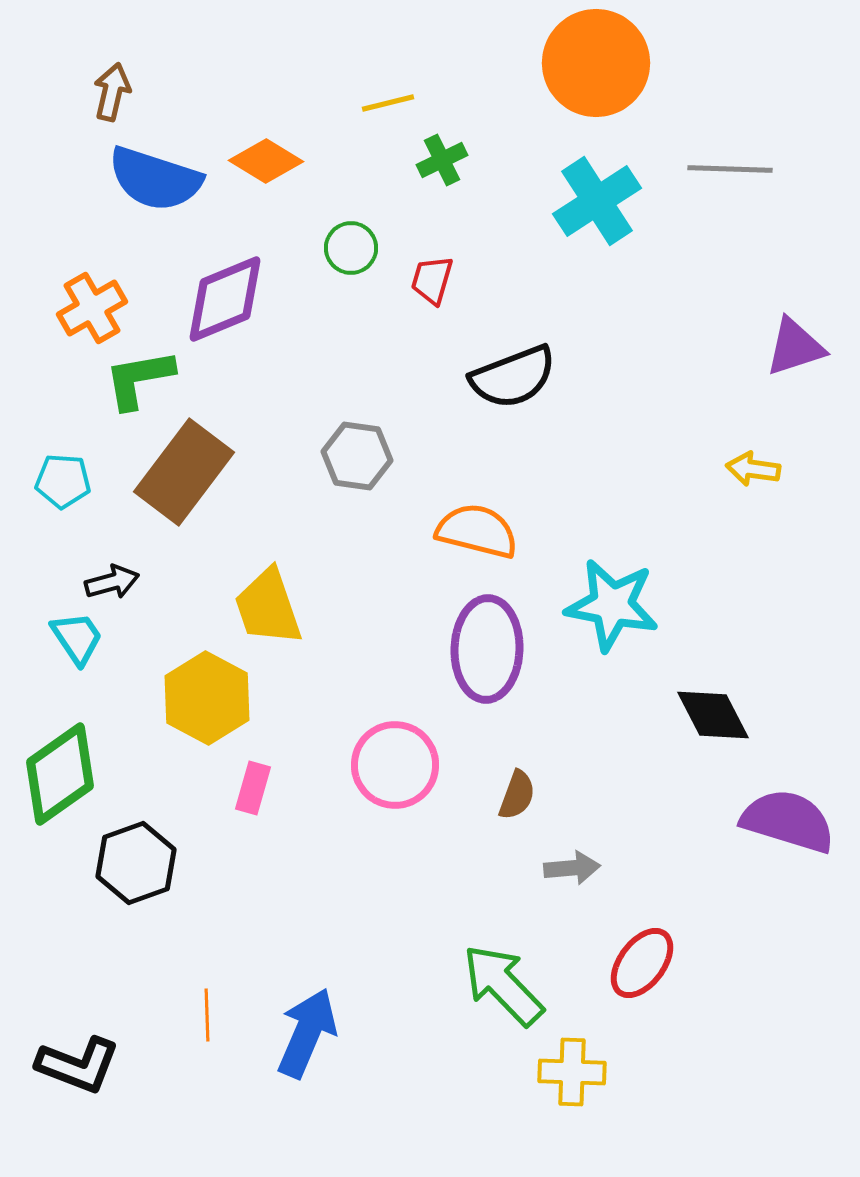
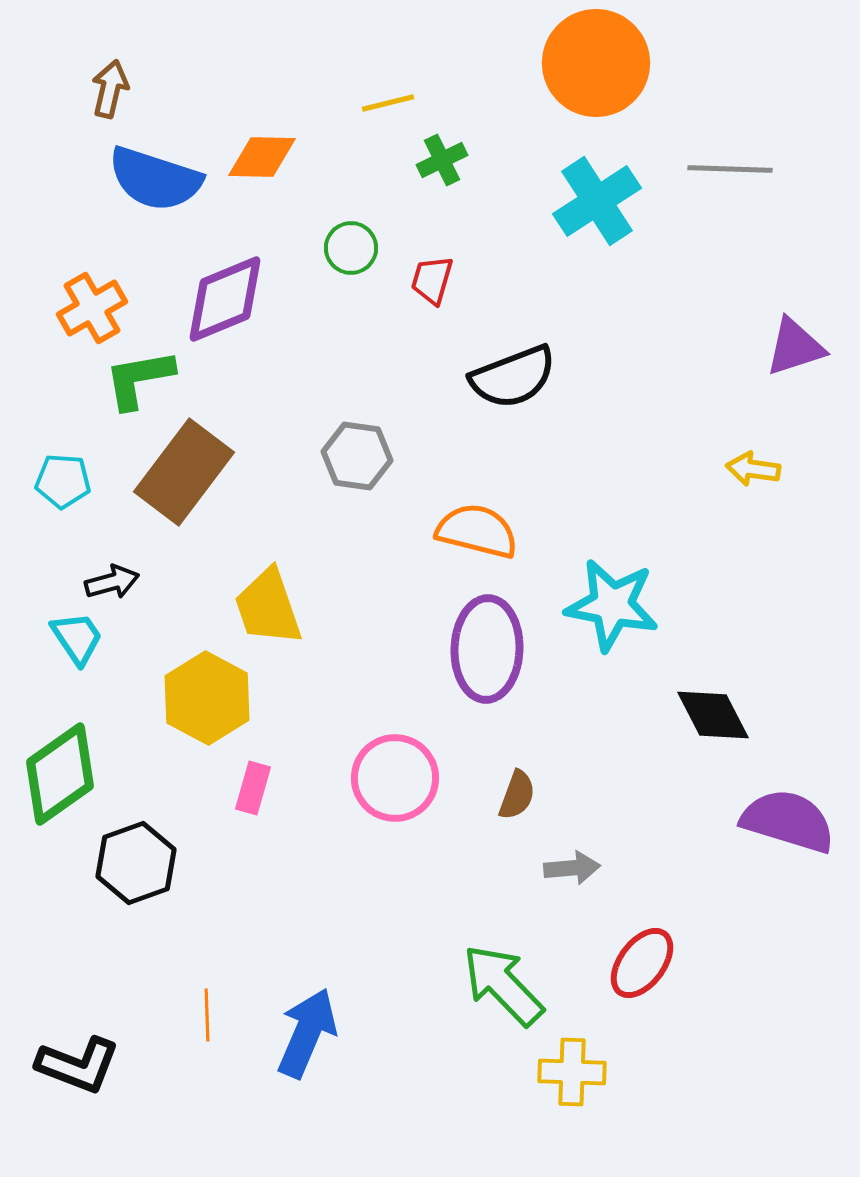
brown arrow: moved 2 px left, 3 px up
orange diamond: moved 4 px left, 4 px up; rotated 30 degrees counterclockwise
pink circle: moved 13 px down
